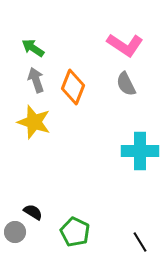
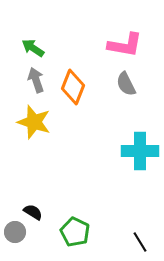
pink L-shape: rotated 24 degrees counterclockwise
